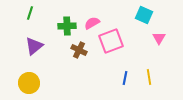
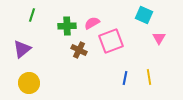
green line: moved 2 px right, 2 px down
purple triangle: moved 12 px left, 3 px down
